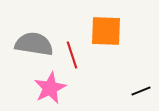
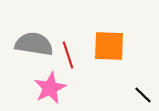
orange square: moved 3 px right, 15 px down
red line: moved 4 px left
black line: moved 2 px right, 4 px down; rotated 66 degrees clockwise
